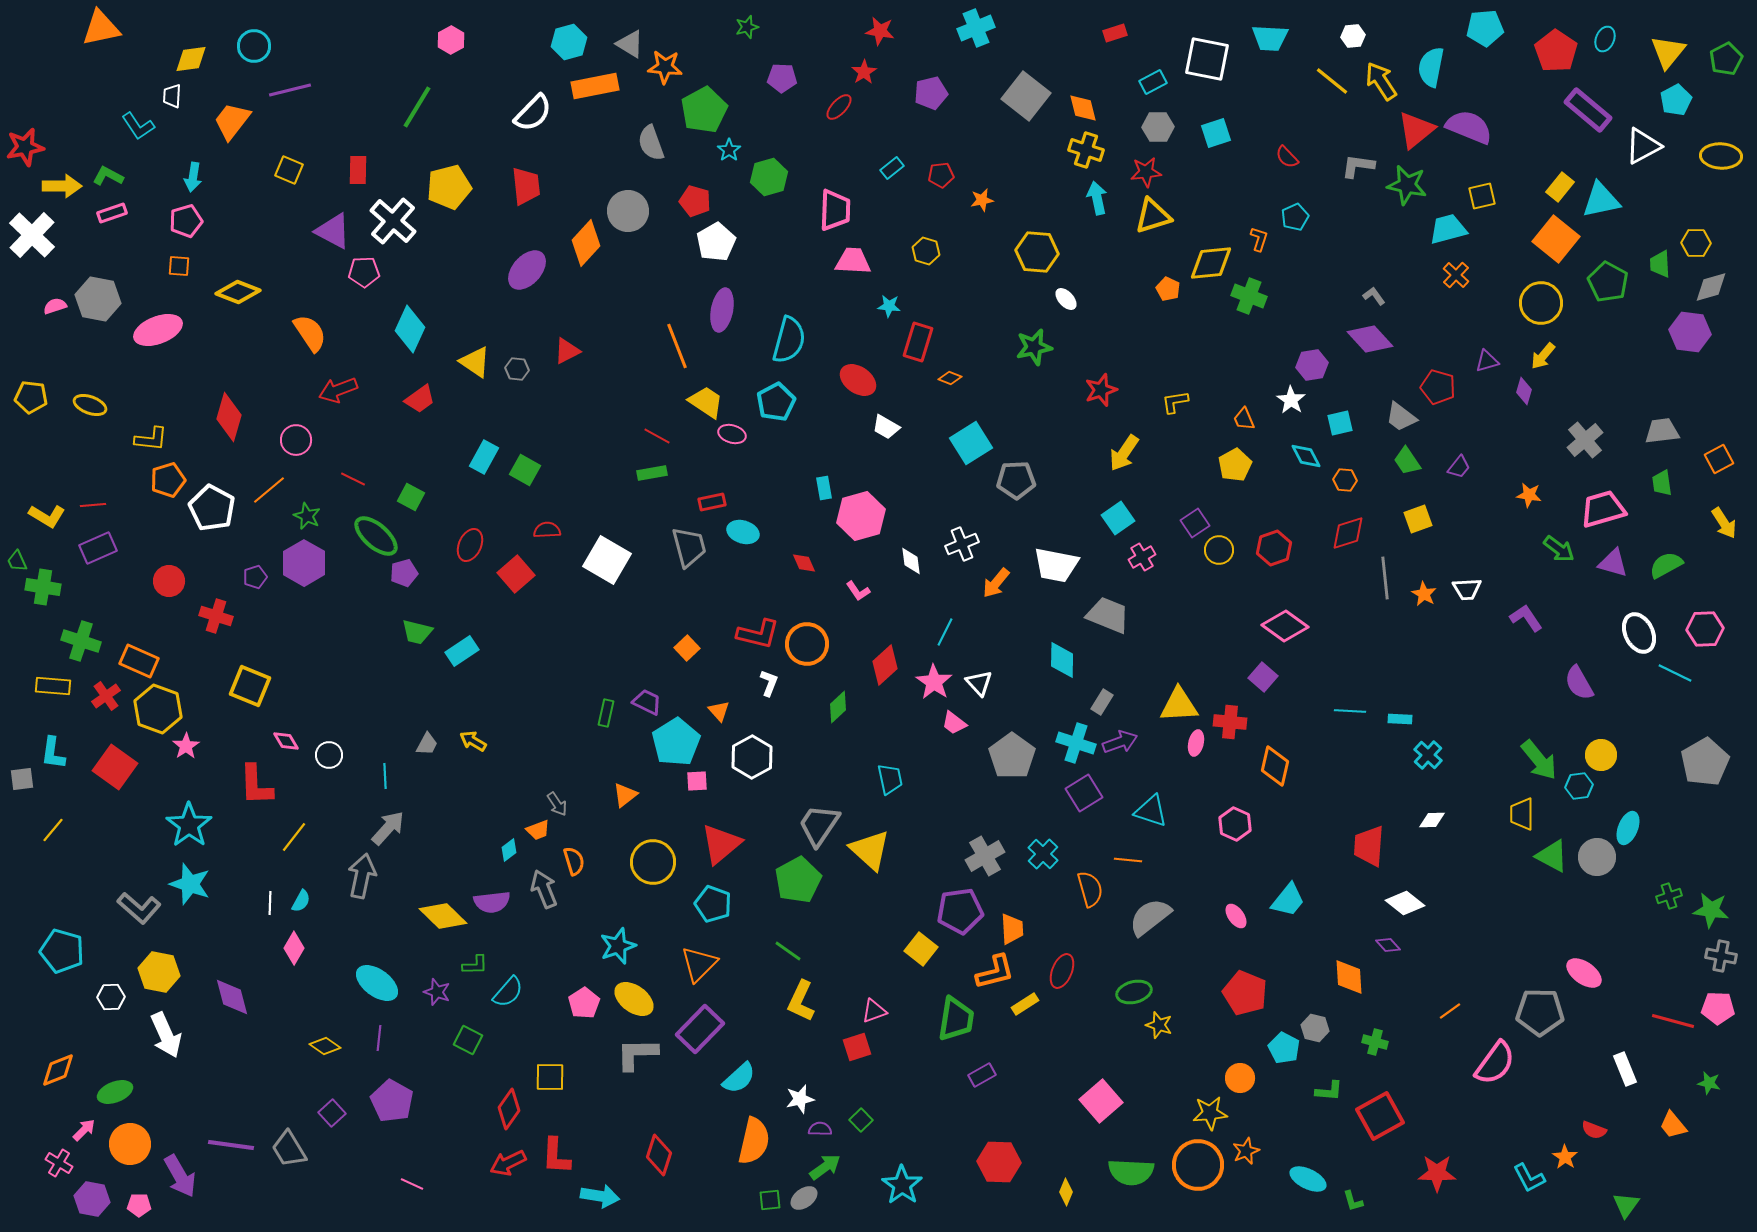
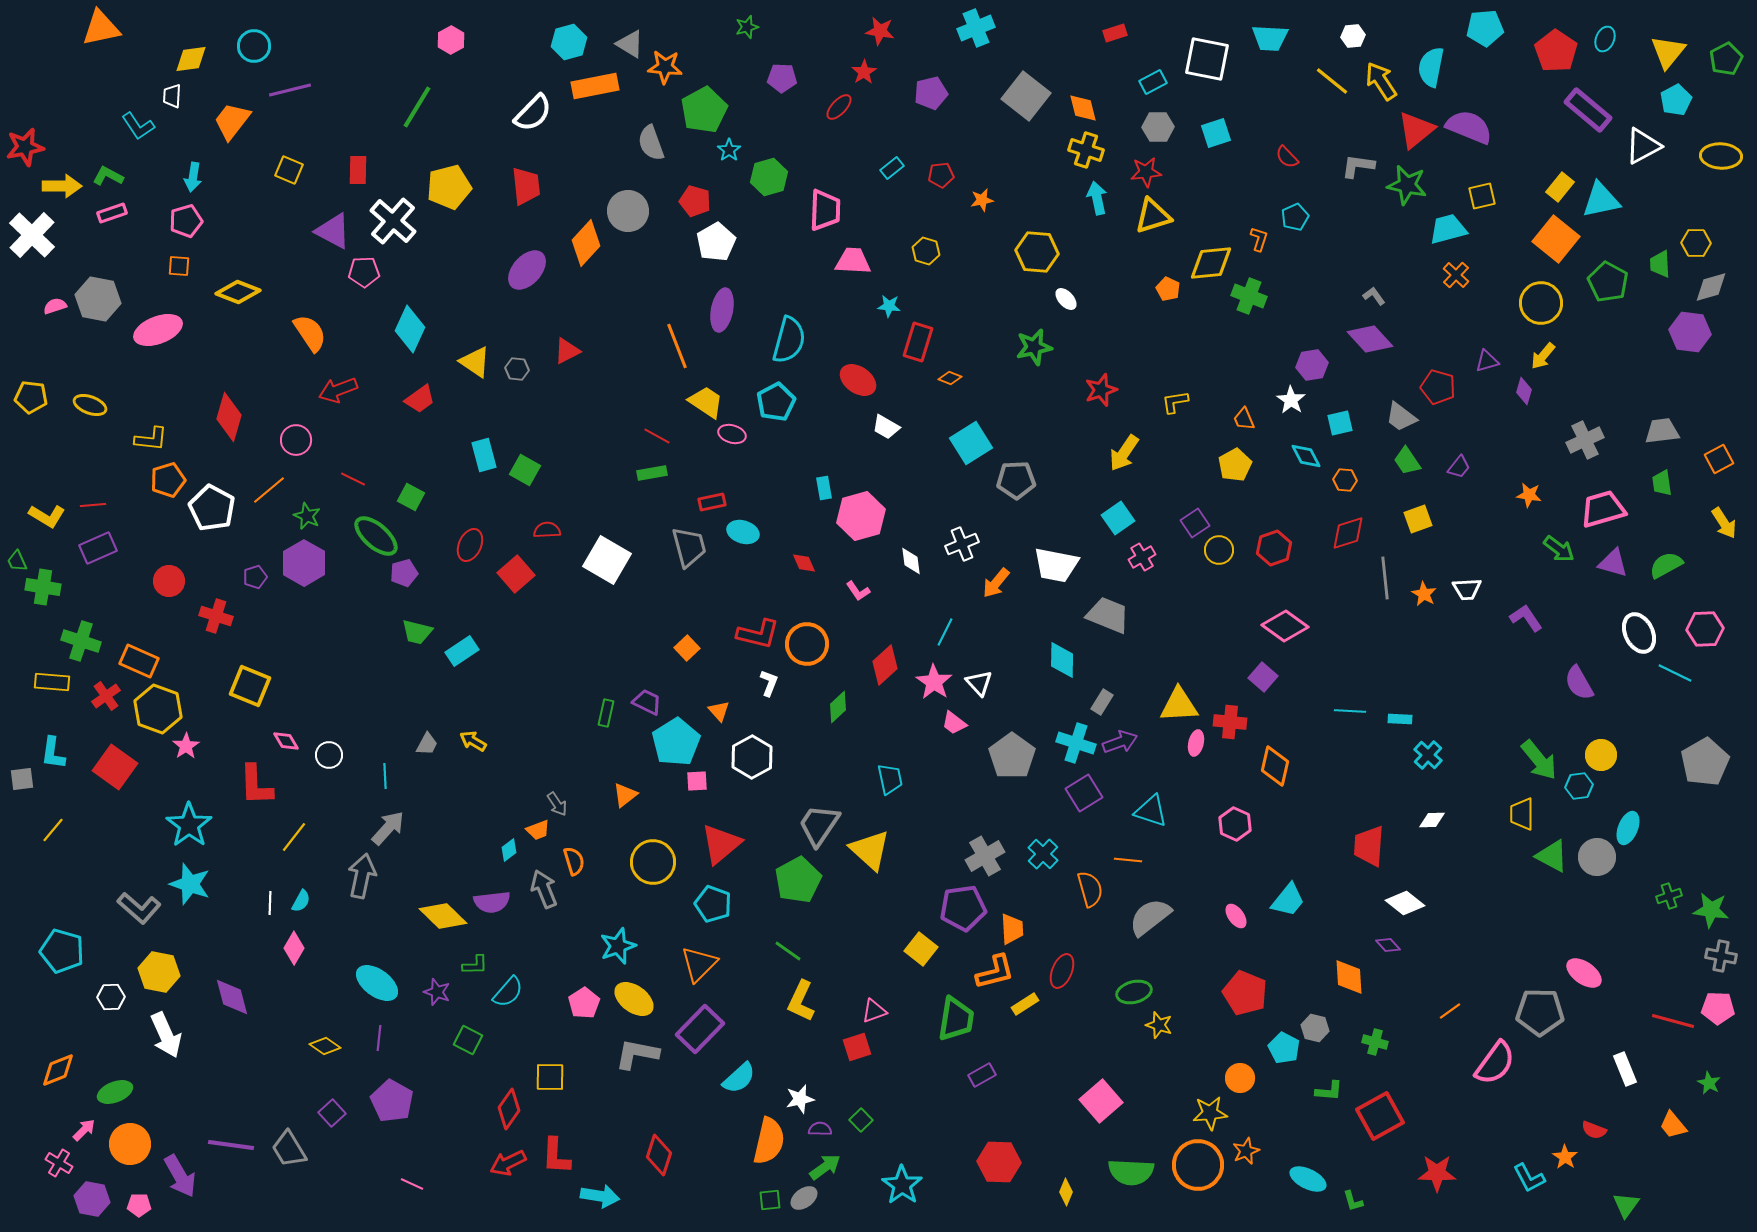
pink trapezoid at (835, 210): moved 10 px left
gray cross at (1585, 440): rotated 15 degrees clockwise
cyan rectangle at (484, 457): moved 2 px up; rotated 44 degrees counterclockwise
yellow rectangle at (53, 686): moved 1 px left, 4 px up
purple pentagon at (960, 911): moved 3 px right, 3 px up
gray L-shape at (637, 1054): rotated 12 degrees clockwise
green star at (1709, 1083): rotated 15 degrees clockwise
orange semicircle at (754, 1141): moved 15 px right
